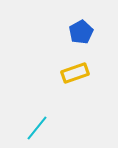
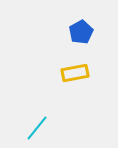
yellow rectangle: rotated 8 degrees clockwise
